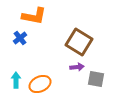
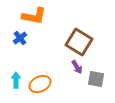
purple arrow: rotated 64 degrees clockwise
